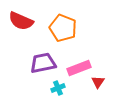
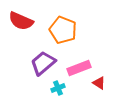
orange pentagon: moved 2 px down
purple trapezoid: rotated 28 degrees counterclockwise
red triangle: moved 1 px right, 1 px down; rotated 32 degrees counterclockwise
